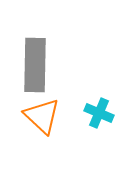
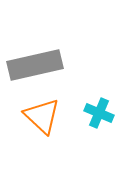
gray rectangle: rotated 76 degrees clockwise
